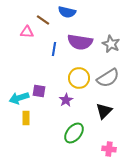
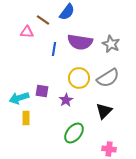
blue semicircle: rotated 66 degrees counterclockwise
purple square: moved 3 px right
